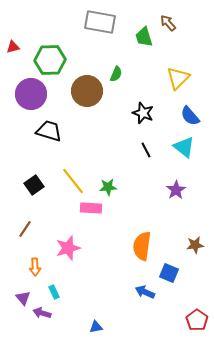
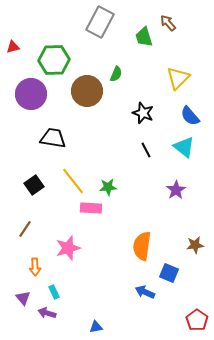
gray rectangle: rotated 72 degrees counterclockwise
green hexagon: moved 4 px right
black trapezoid: moved 4 px right, 7 px down; rotated 8 degrees counterclockwise
purple arrow: moved 5 px right
